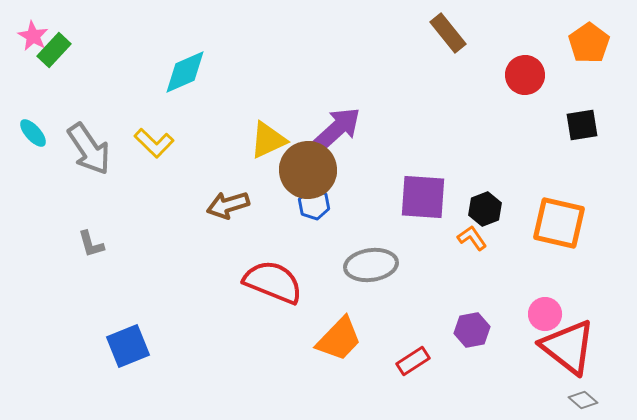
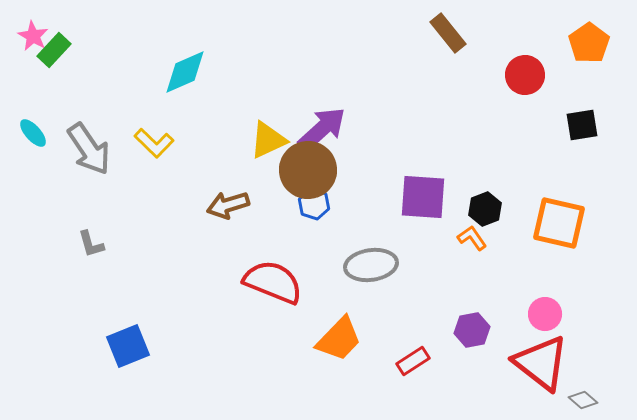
purple arrow: moved 15 px left
red triangle: moved 27 px left, 16 px down
